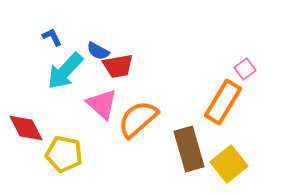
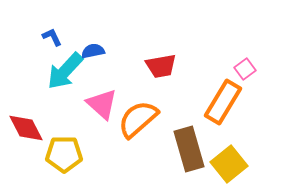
blue semicircle: moved 5 px left; rotated 140 degrees clockwise
red trapezoid: moved 43 px right
yellow pentagon: rotated 12 degrees counterclockwise
